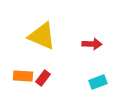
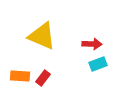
orange rectangle: moved 3 px left
cyan rectangle: moved 18 px up
